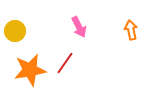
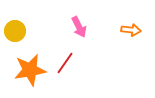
orange arrow: rotated 108 degrees clockwise
